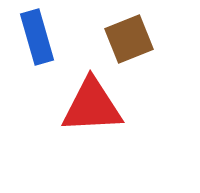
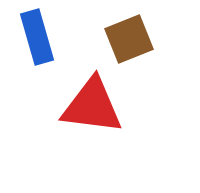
red triangle: rotated 10 degrees clockwise
